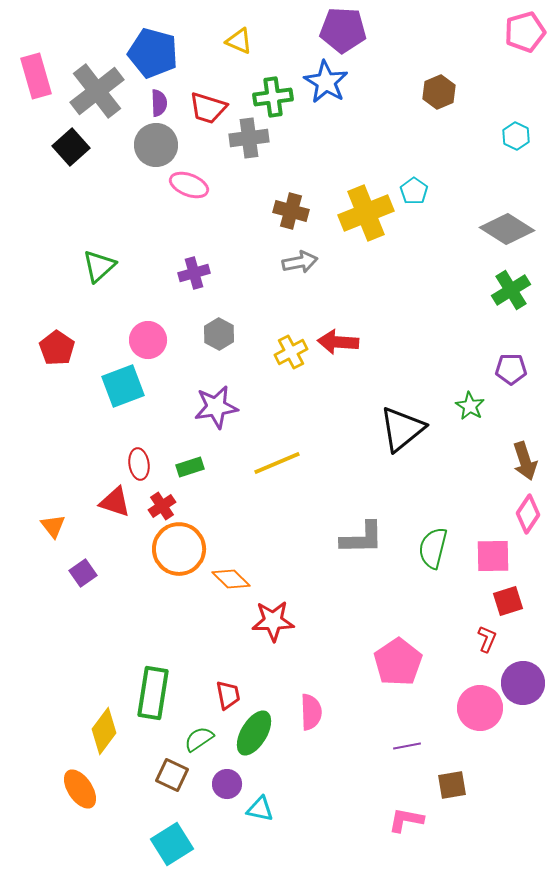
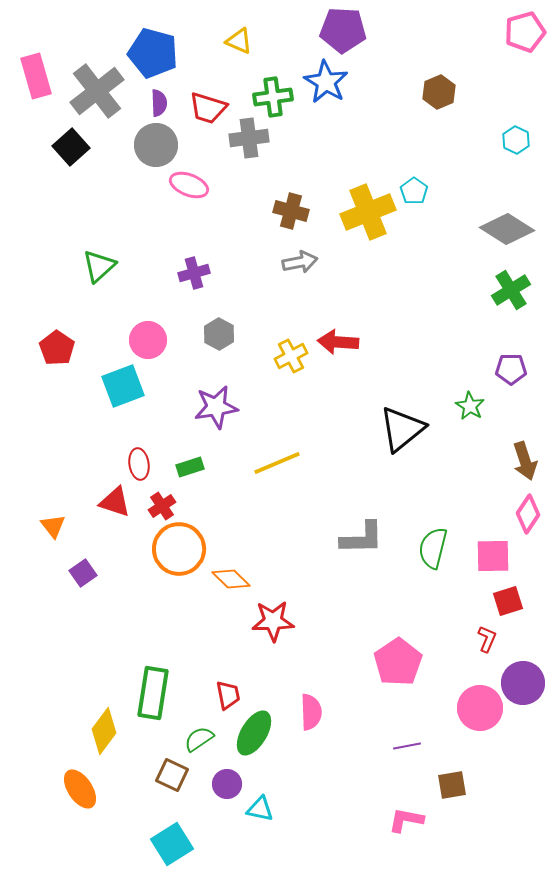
cyan hexagon at (516, 136): moved 4 px down
yellow cross at (366, 213): moved 2 px right, 1 px up
yellow cross at (291, 352): moved 4 px down
